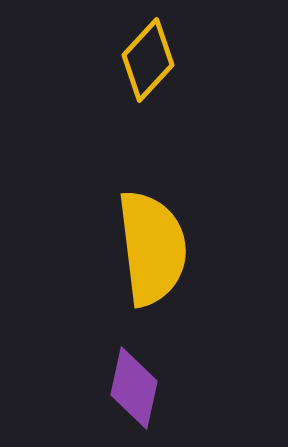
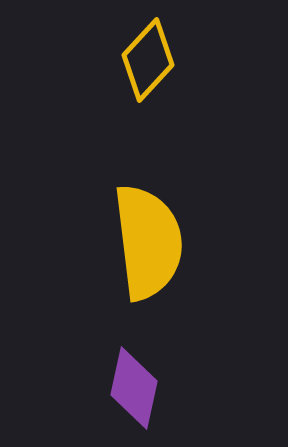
yellow semicircle: moved 4 px left, 6 px up
